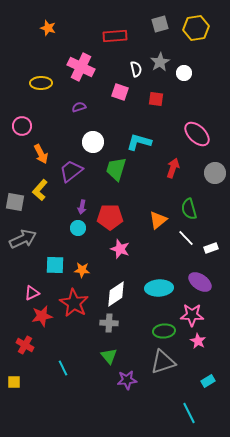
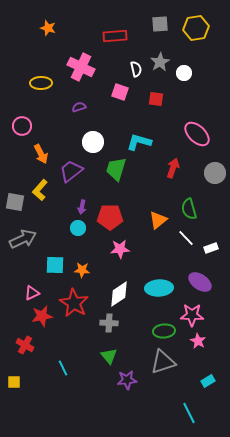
gray square at (160, 24): rotated 12 degrees clockwise
pink star at (120, 249): rotated 24 degrees counterclockwise
white diamond at (116, 294): moved 3 px right
